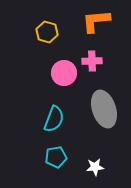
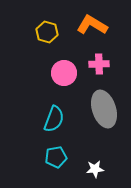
orange L-shape: moved 4 px left, 4 px down; rotated 36 degrees clockwise
pink cross: moved 7 px right, 3 px down
white star: moved 2 px down
